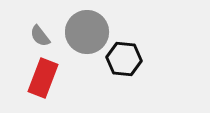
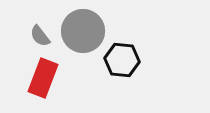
gray circle: moved 4 px left, 1 px up
black hexagon: moved 2 px left, 1 px down
